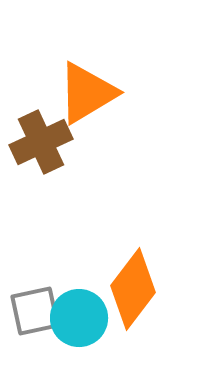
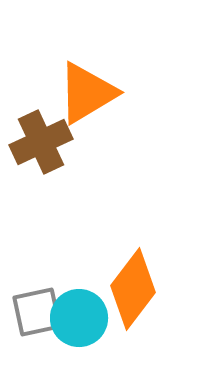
gray square: moved 2 px right, 1 px down
